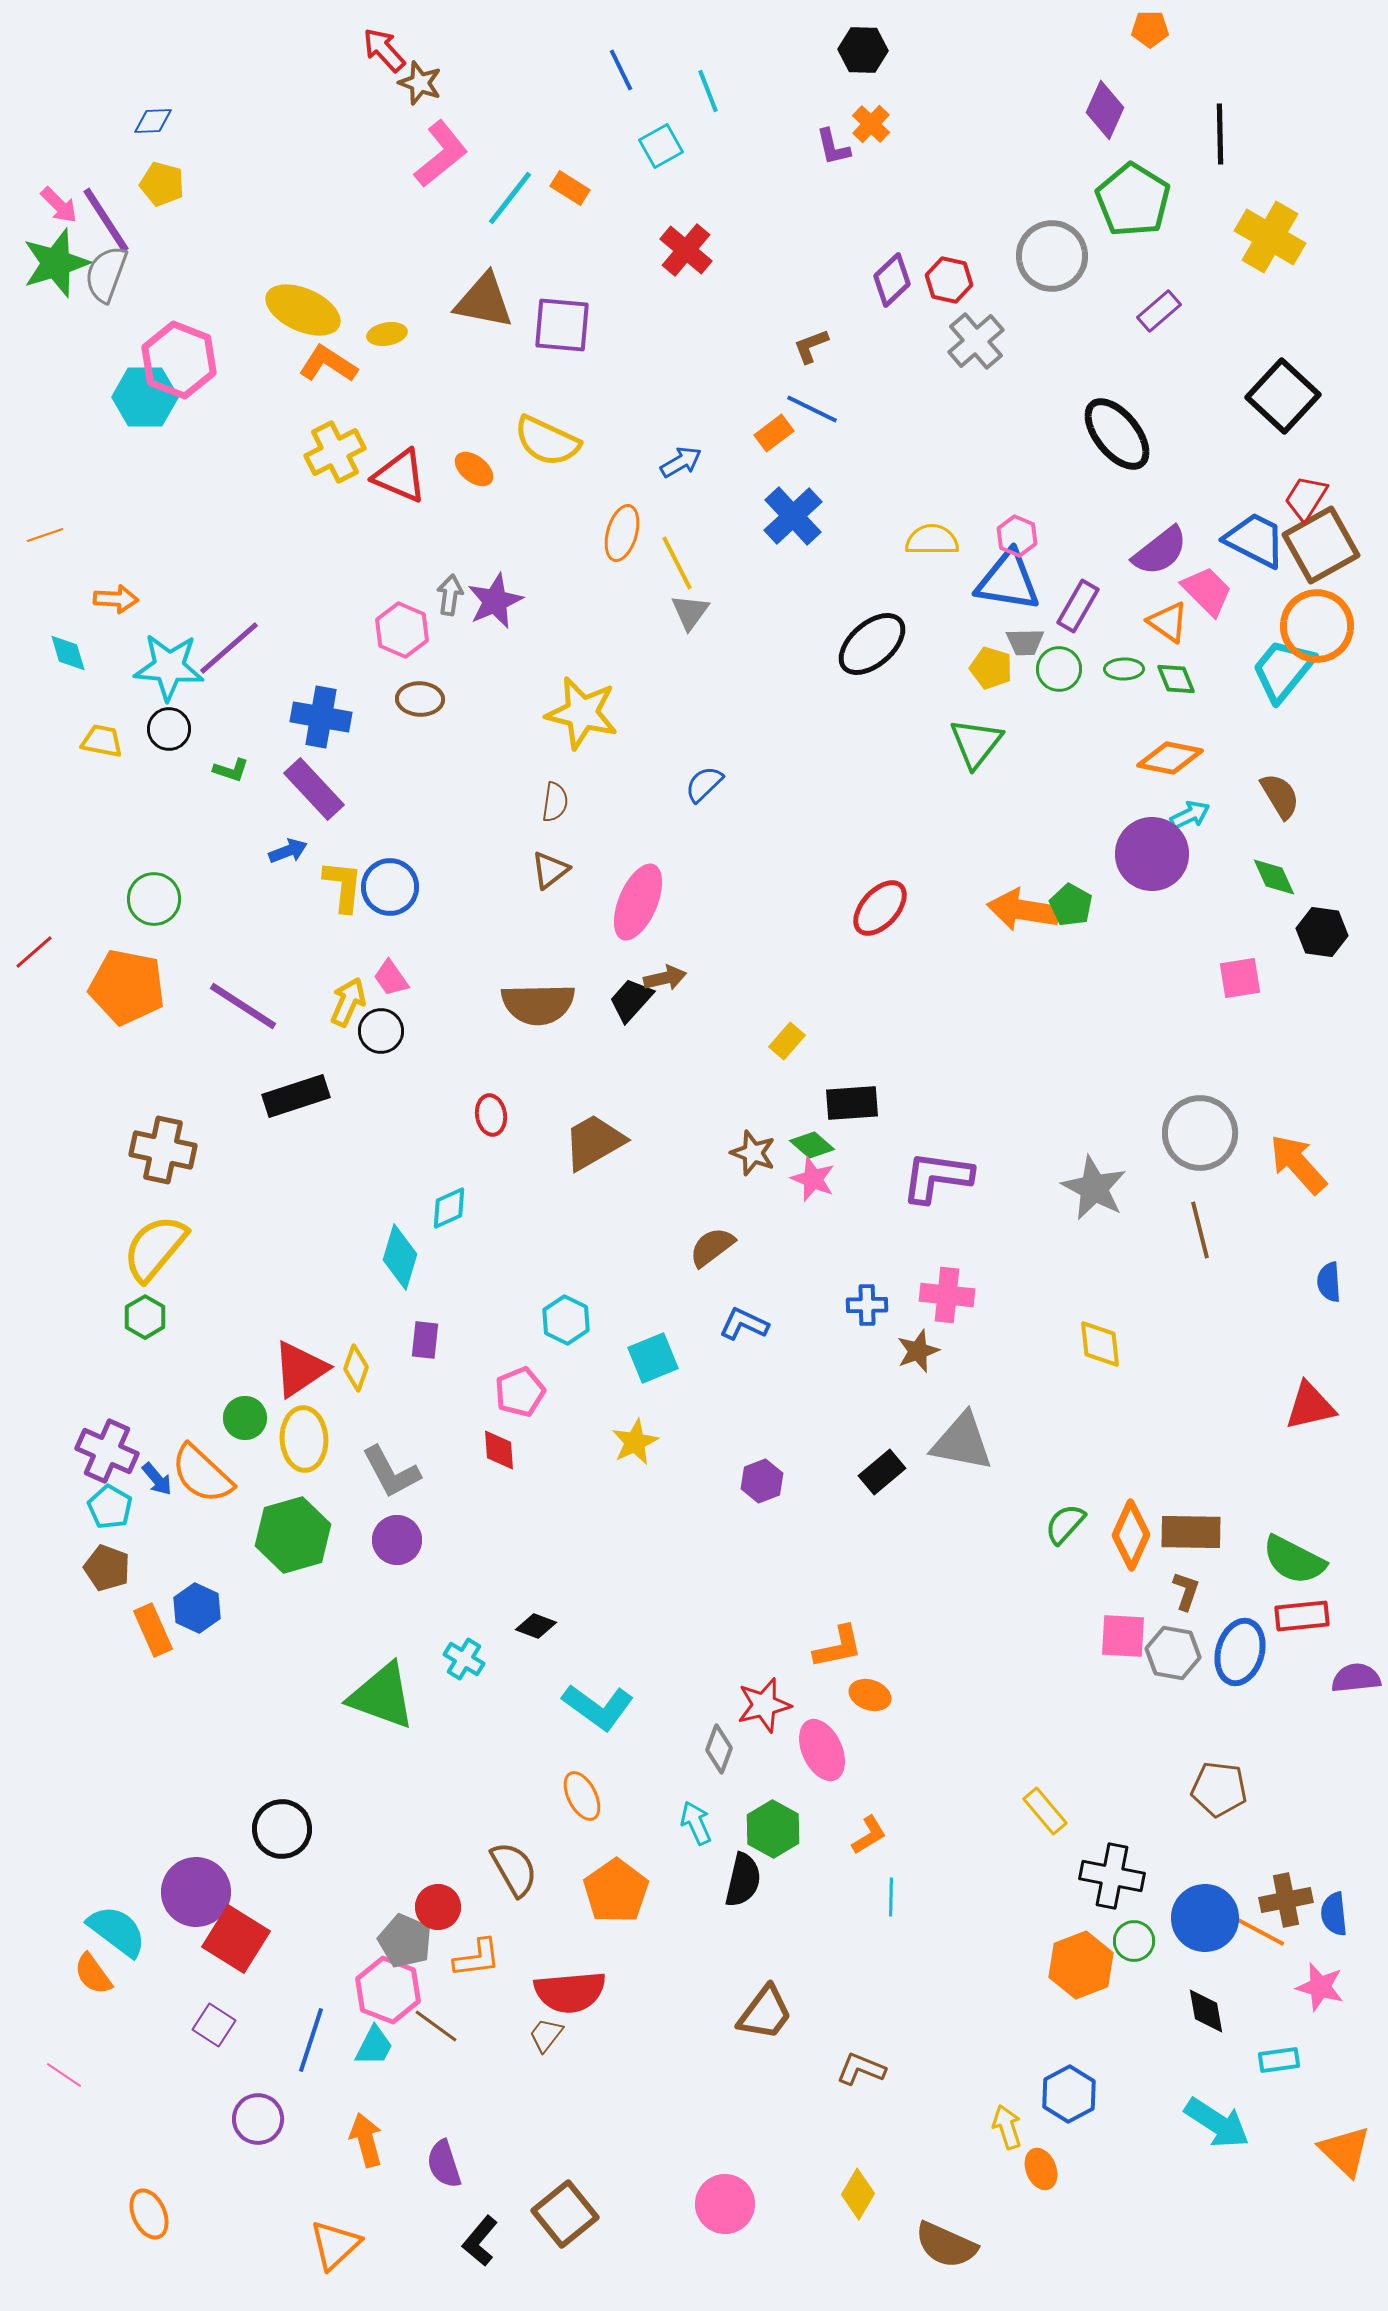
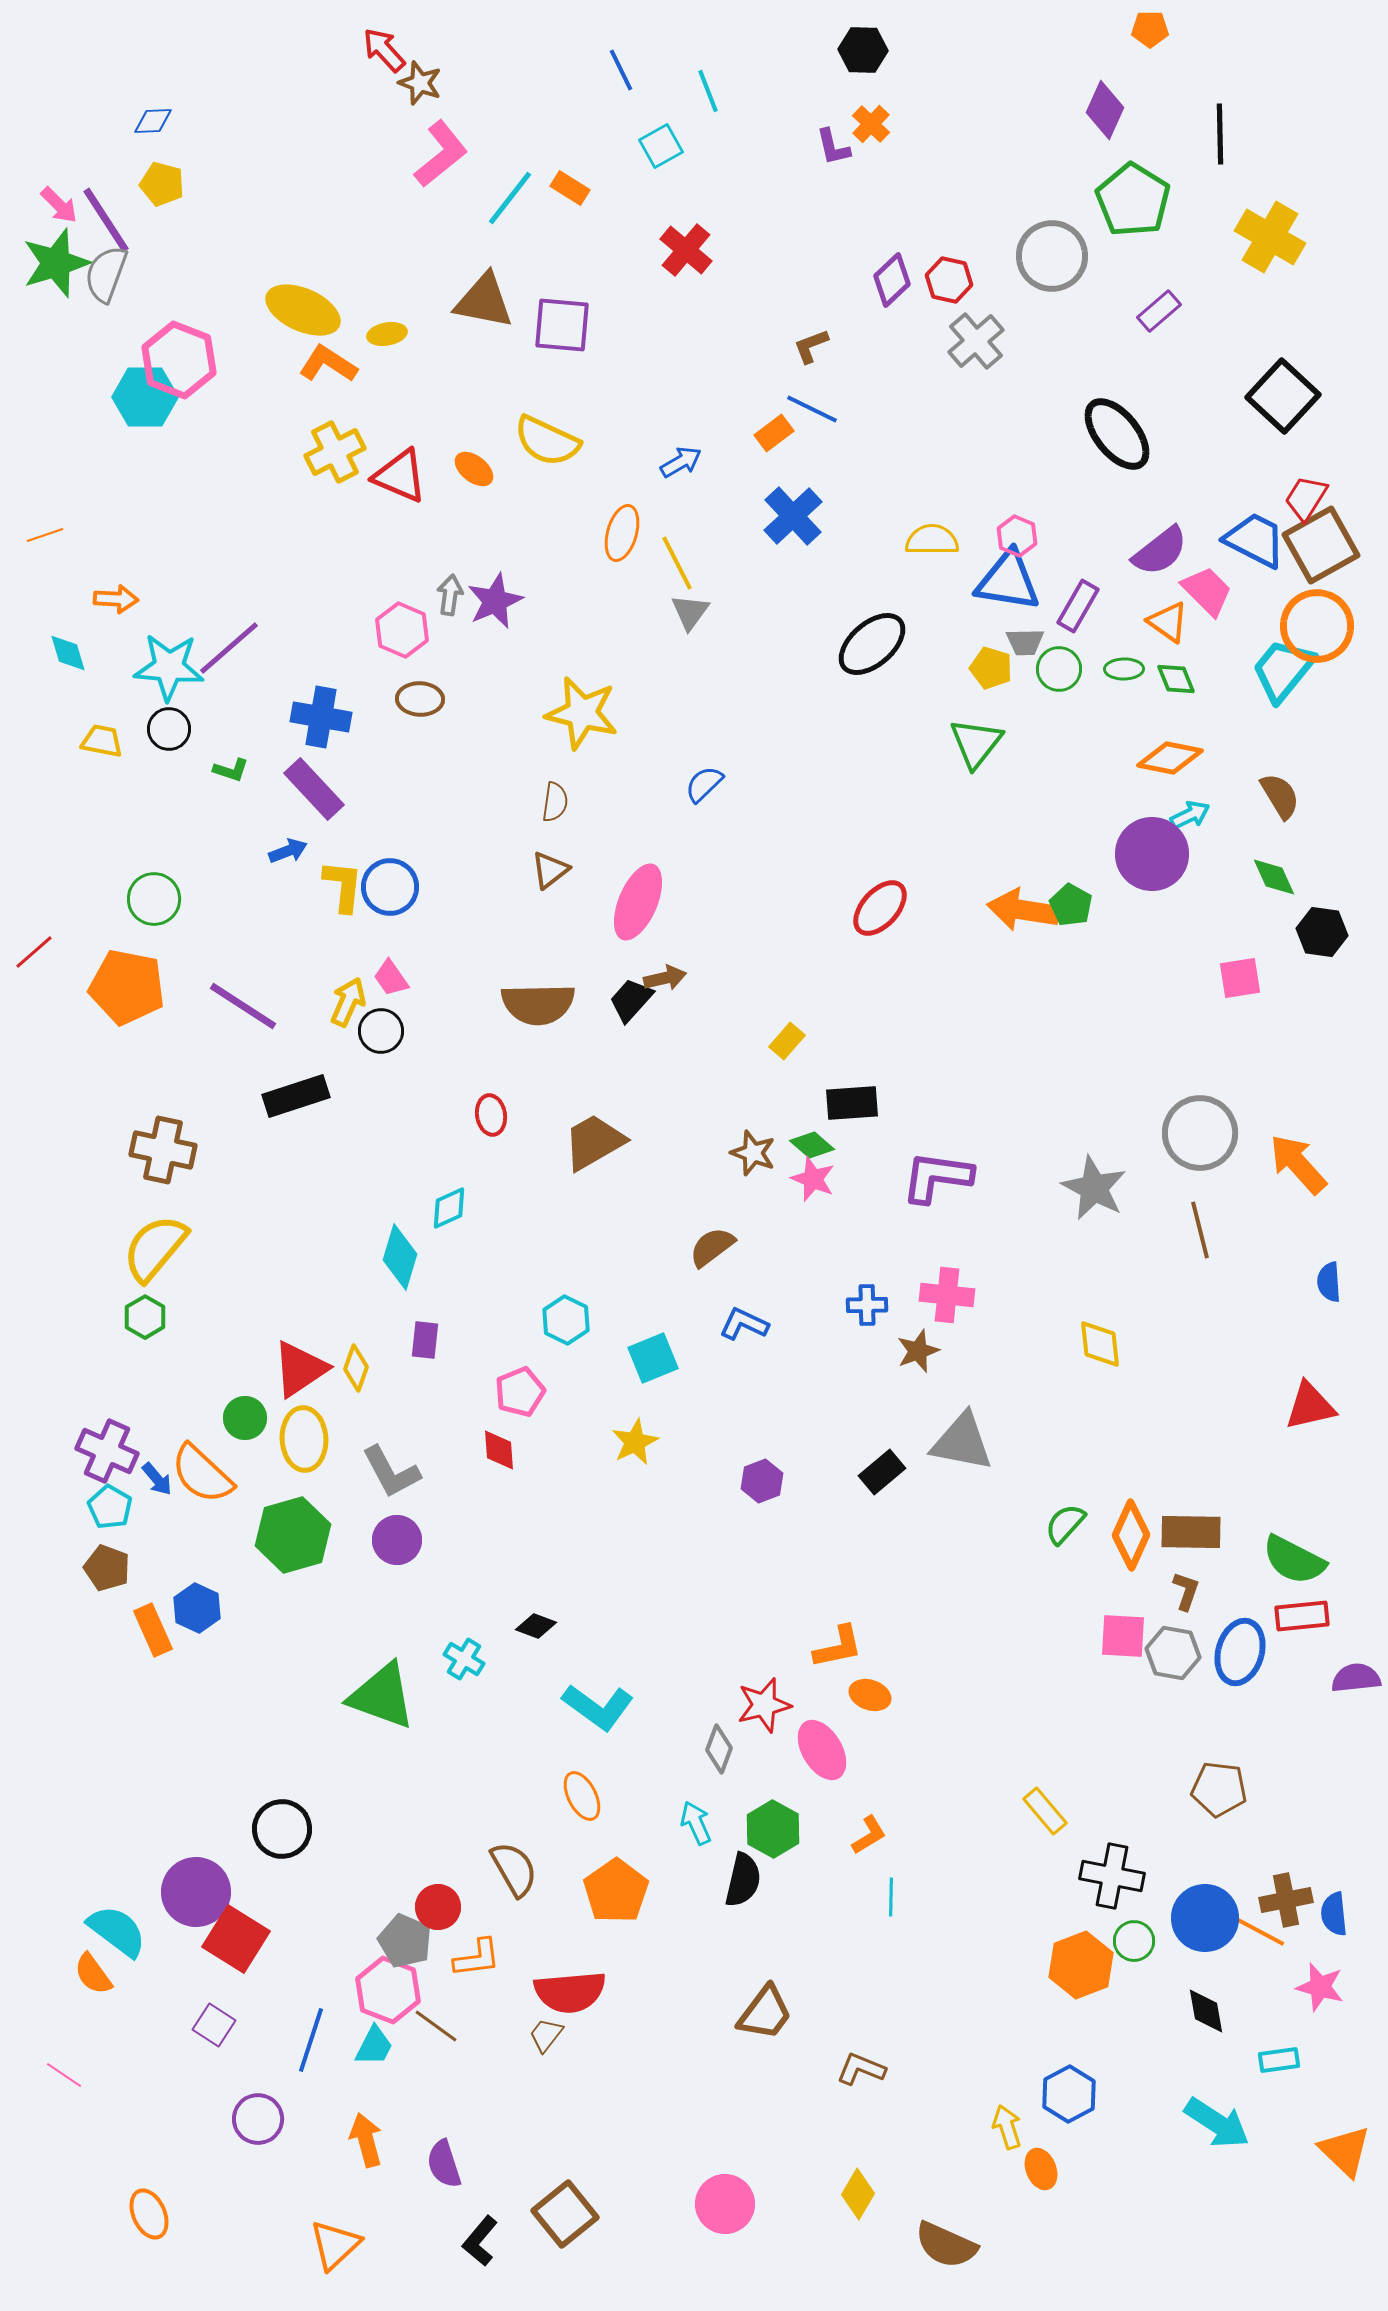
pink ellipse at (822, 1750): rotated 6 degrees counterclockwise
